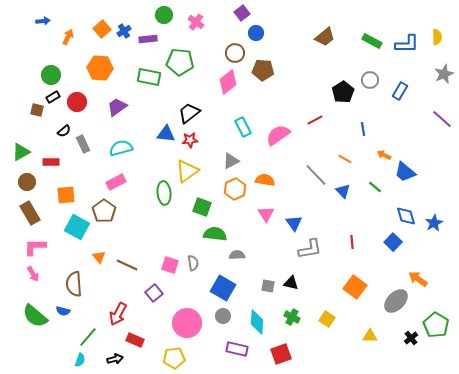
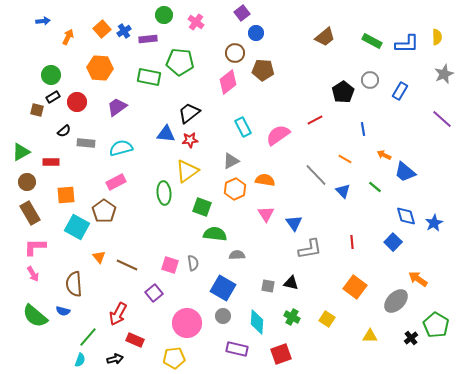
gray rectangle at (83, 144): moved 3 px right, 1 px up; rotated 60 degrees counterclockwise
